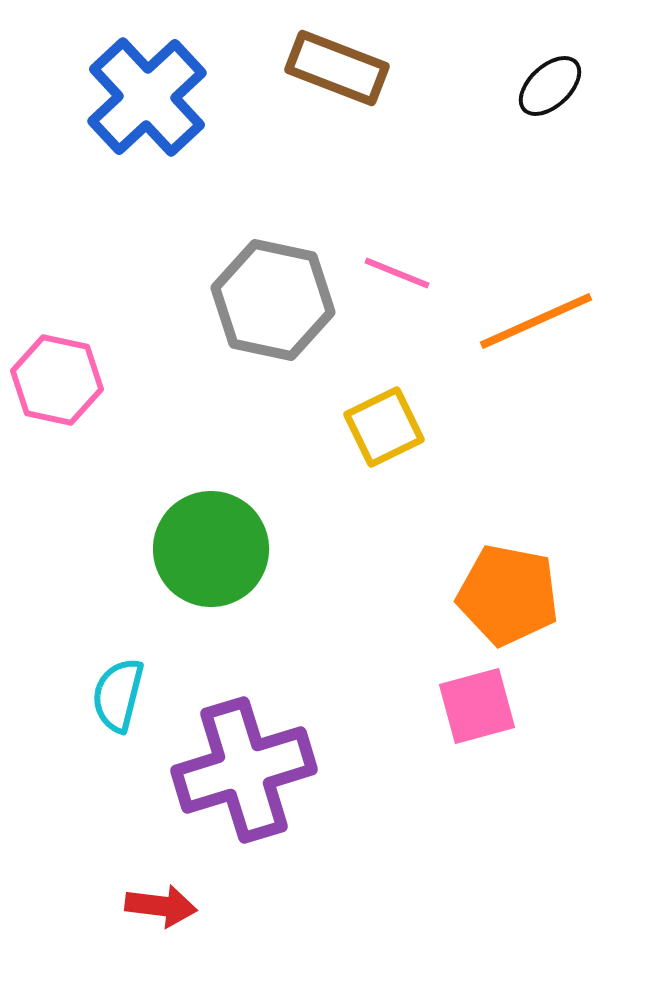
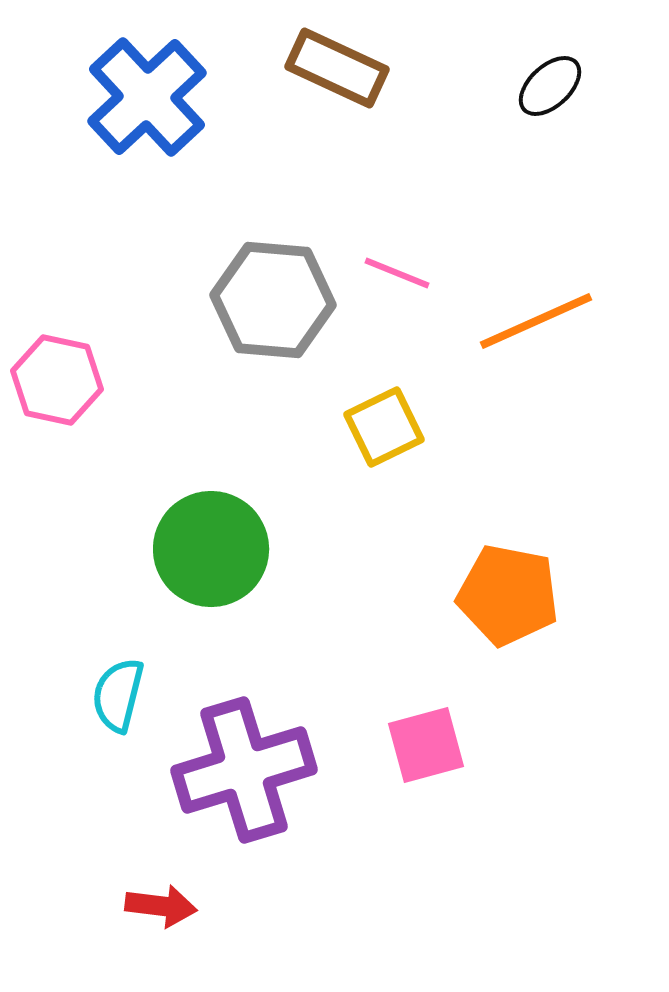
brown rectangle: rotated 4 degrees clockwise
gray hexagon: rotated 7 degrees counterclockwise
pink square: moved 51 px left, 39 px down
